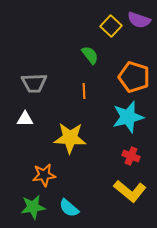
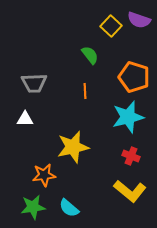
orange line: moved 1 px right
yellow star: moved 3 px right, 9 px down; rotated 16 degrees counterclockwise
